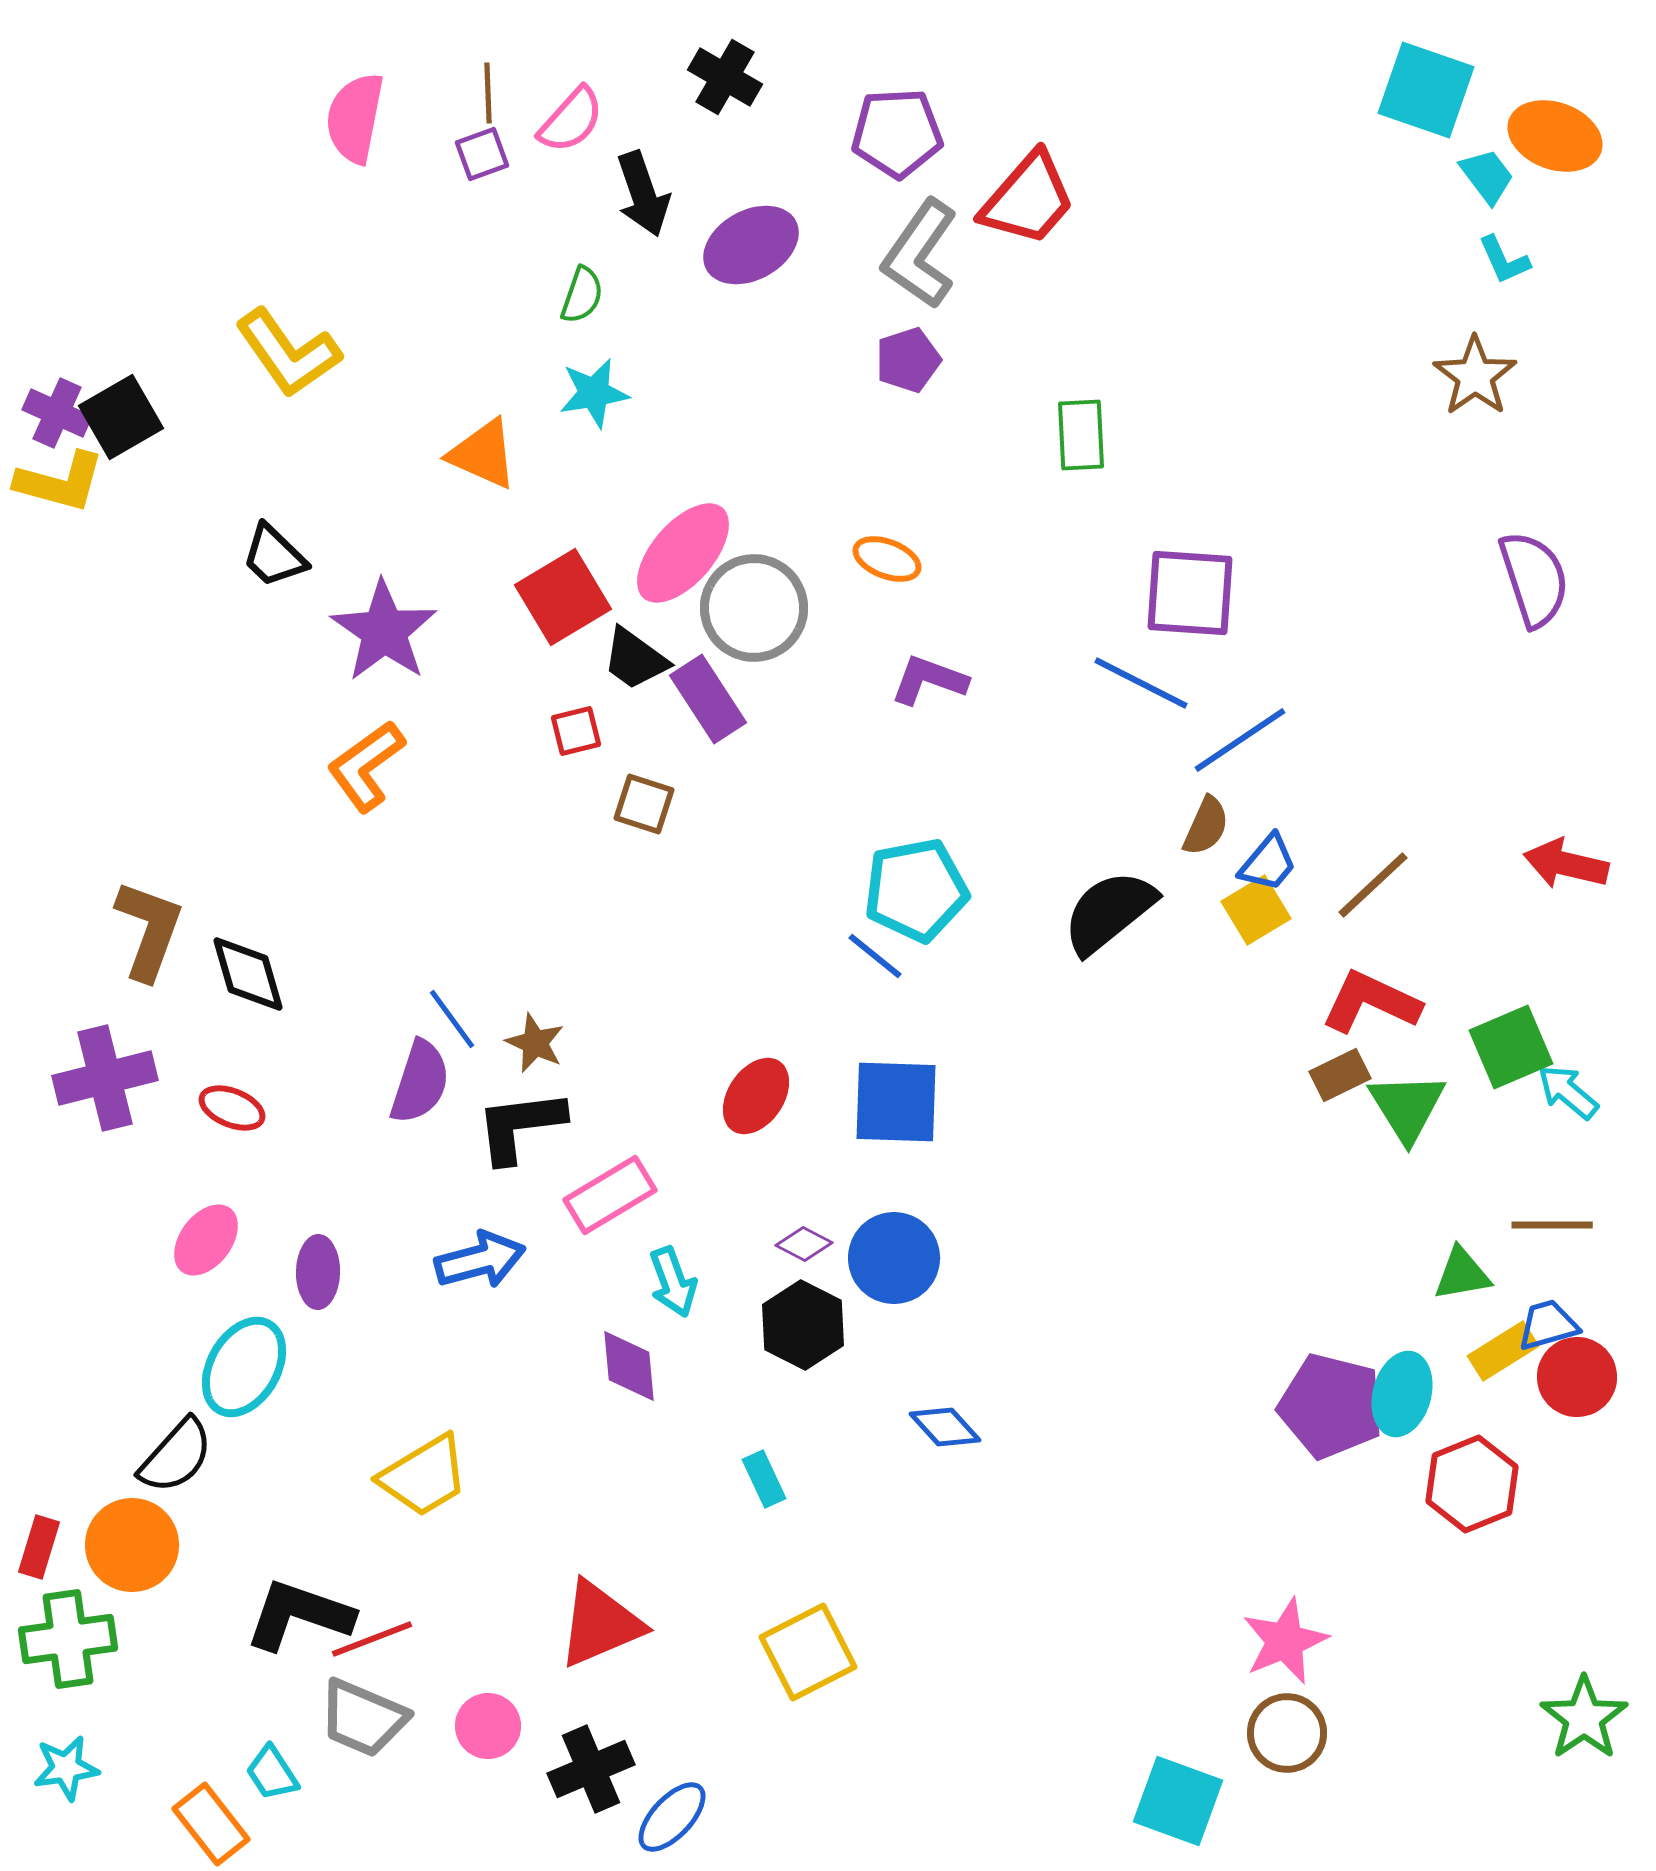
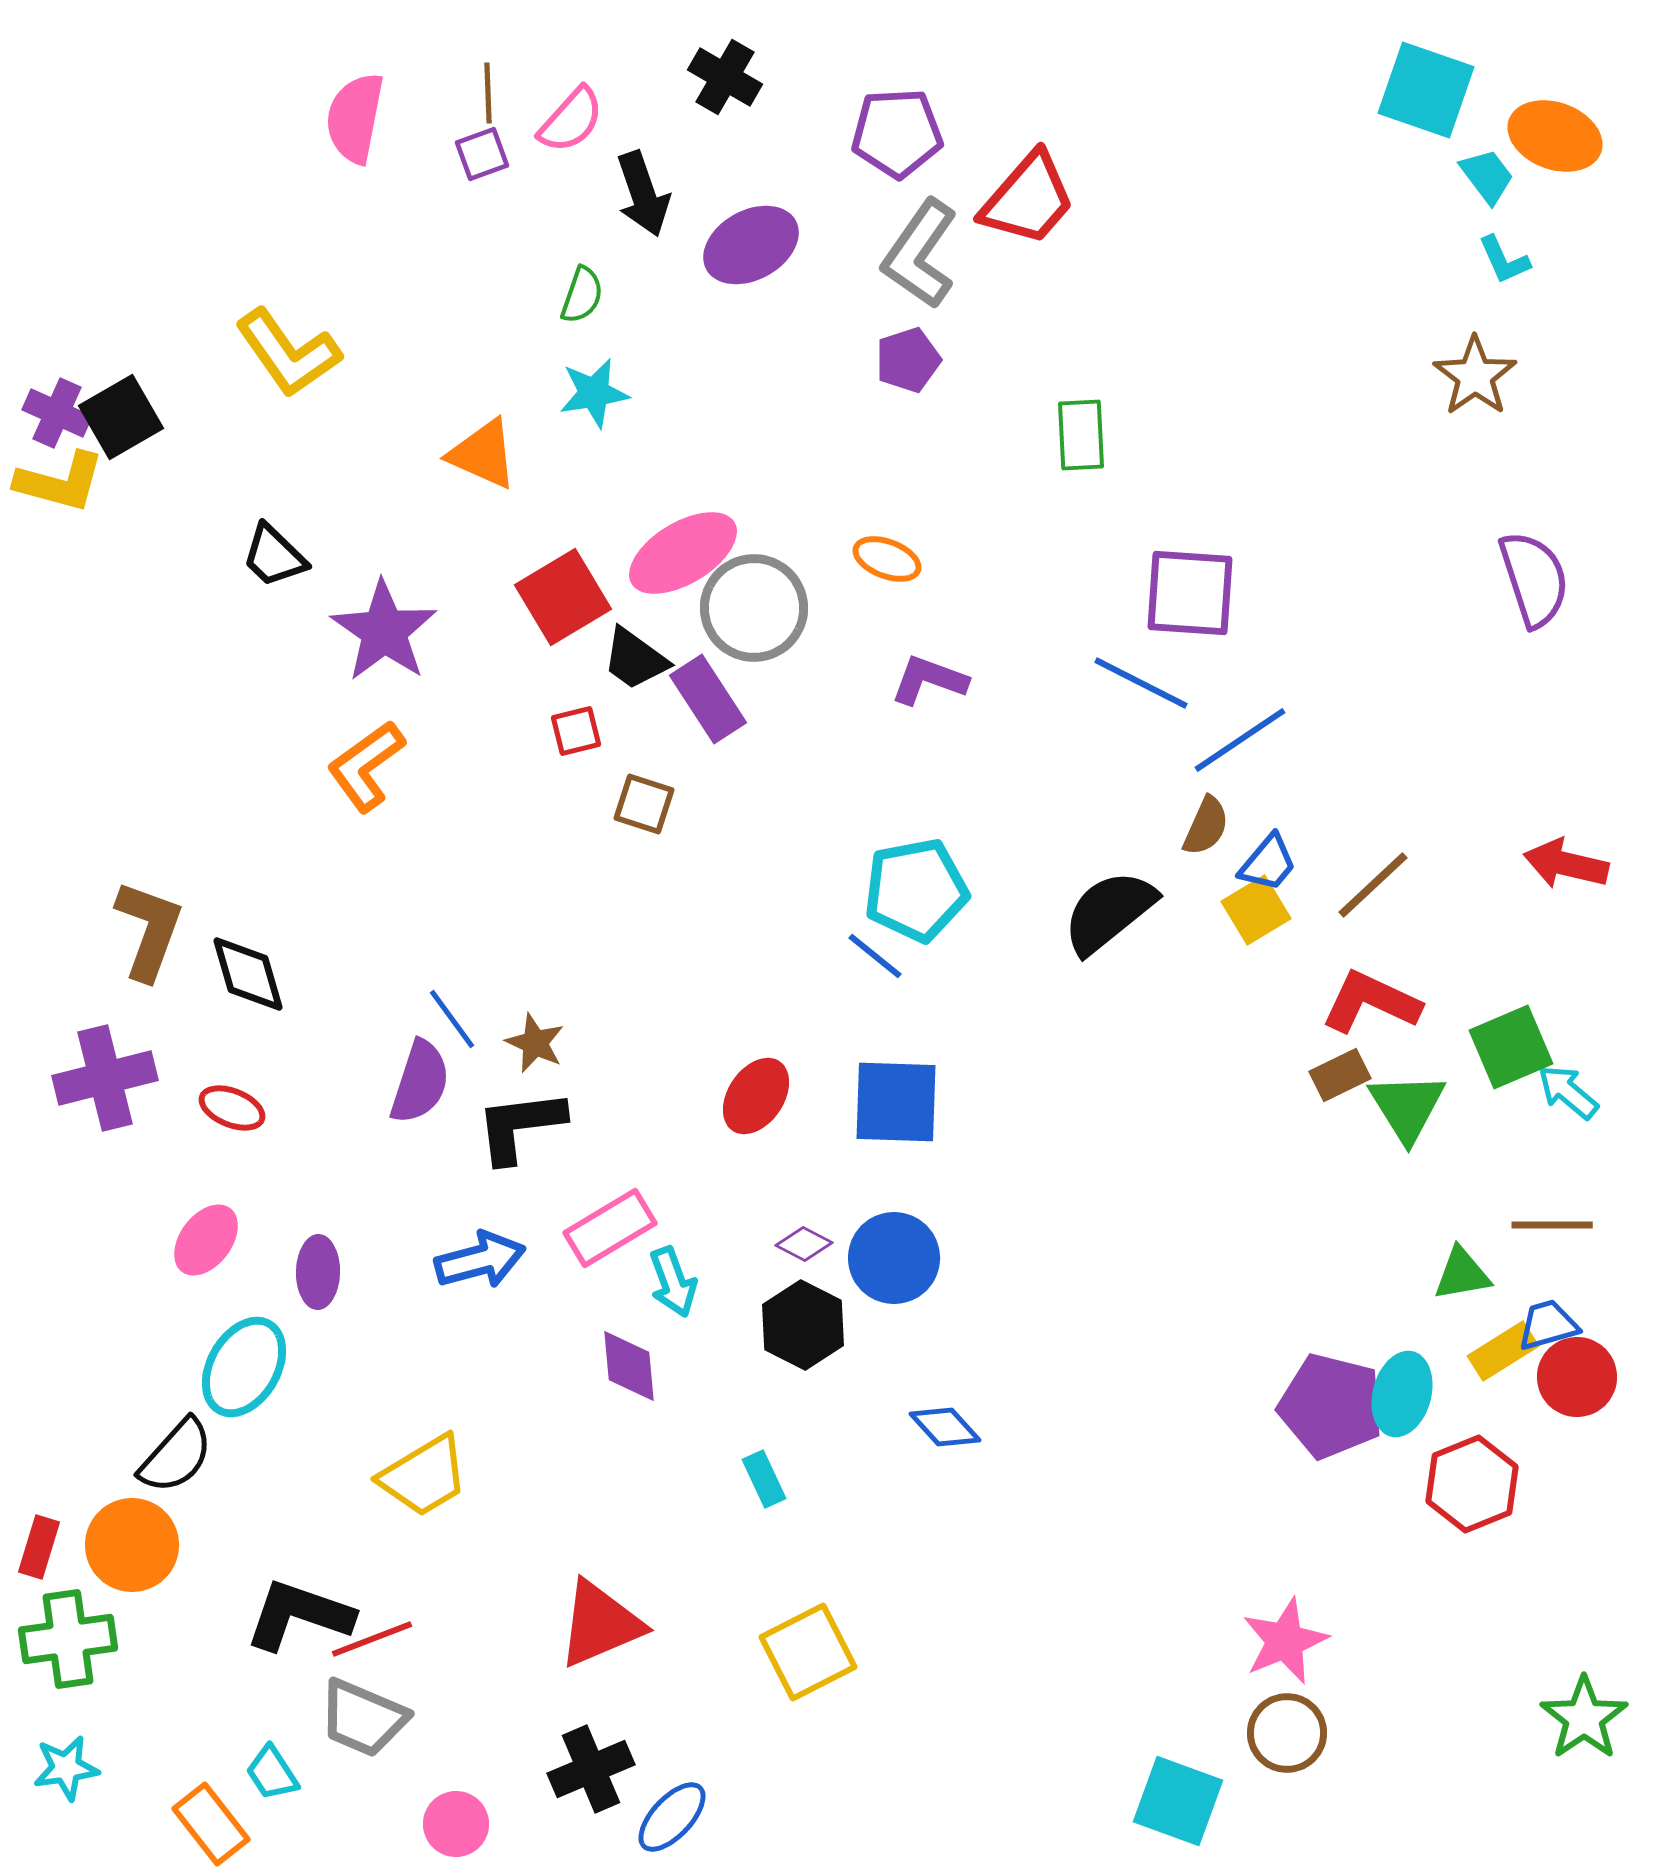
pink ellipse at (683, 553): rotated 18 degrees clockwise
pink rectangle at (610, 1195): moved 33 px down
pink circle at (488, 1726): moved 32 px left, 98 px down
